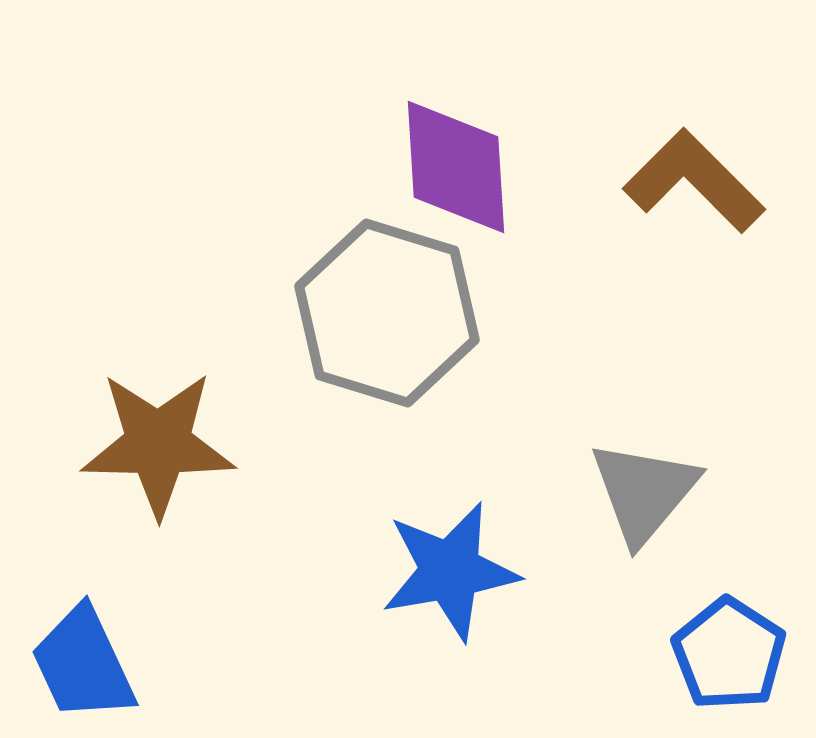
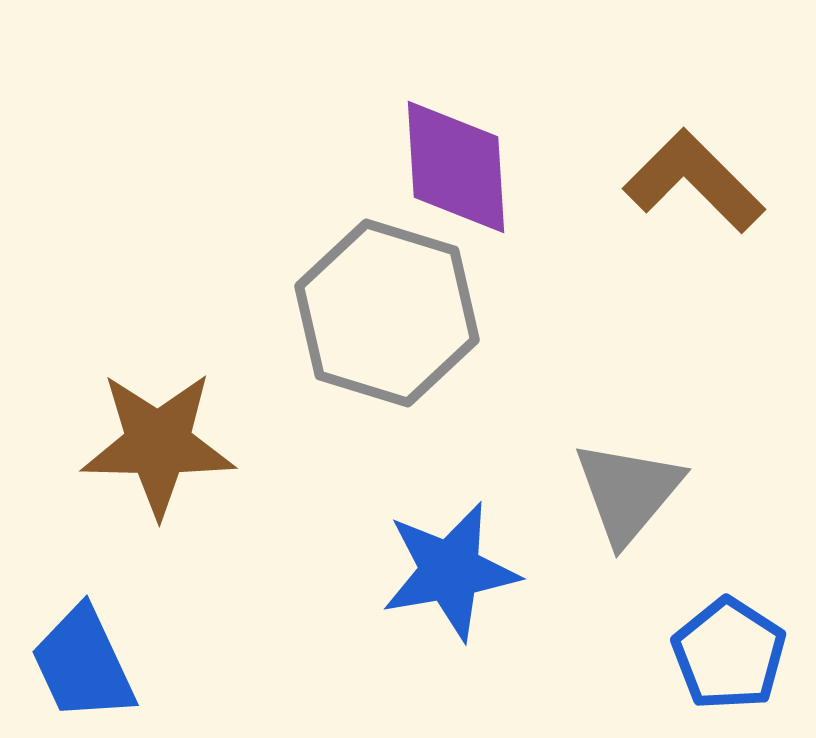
gray triangle: moved 16 px left
